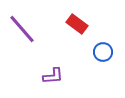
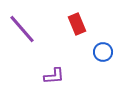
red rectangle: rotated 30 degrees clockwise
purple L-shape: moved 1 px right
